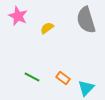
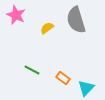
pink star: moved 2 px left, 1 px up
gray semicircle: moved 10 px left
green line: moved 7 px up
